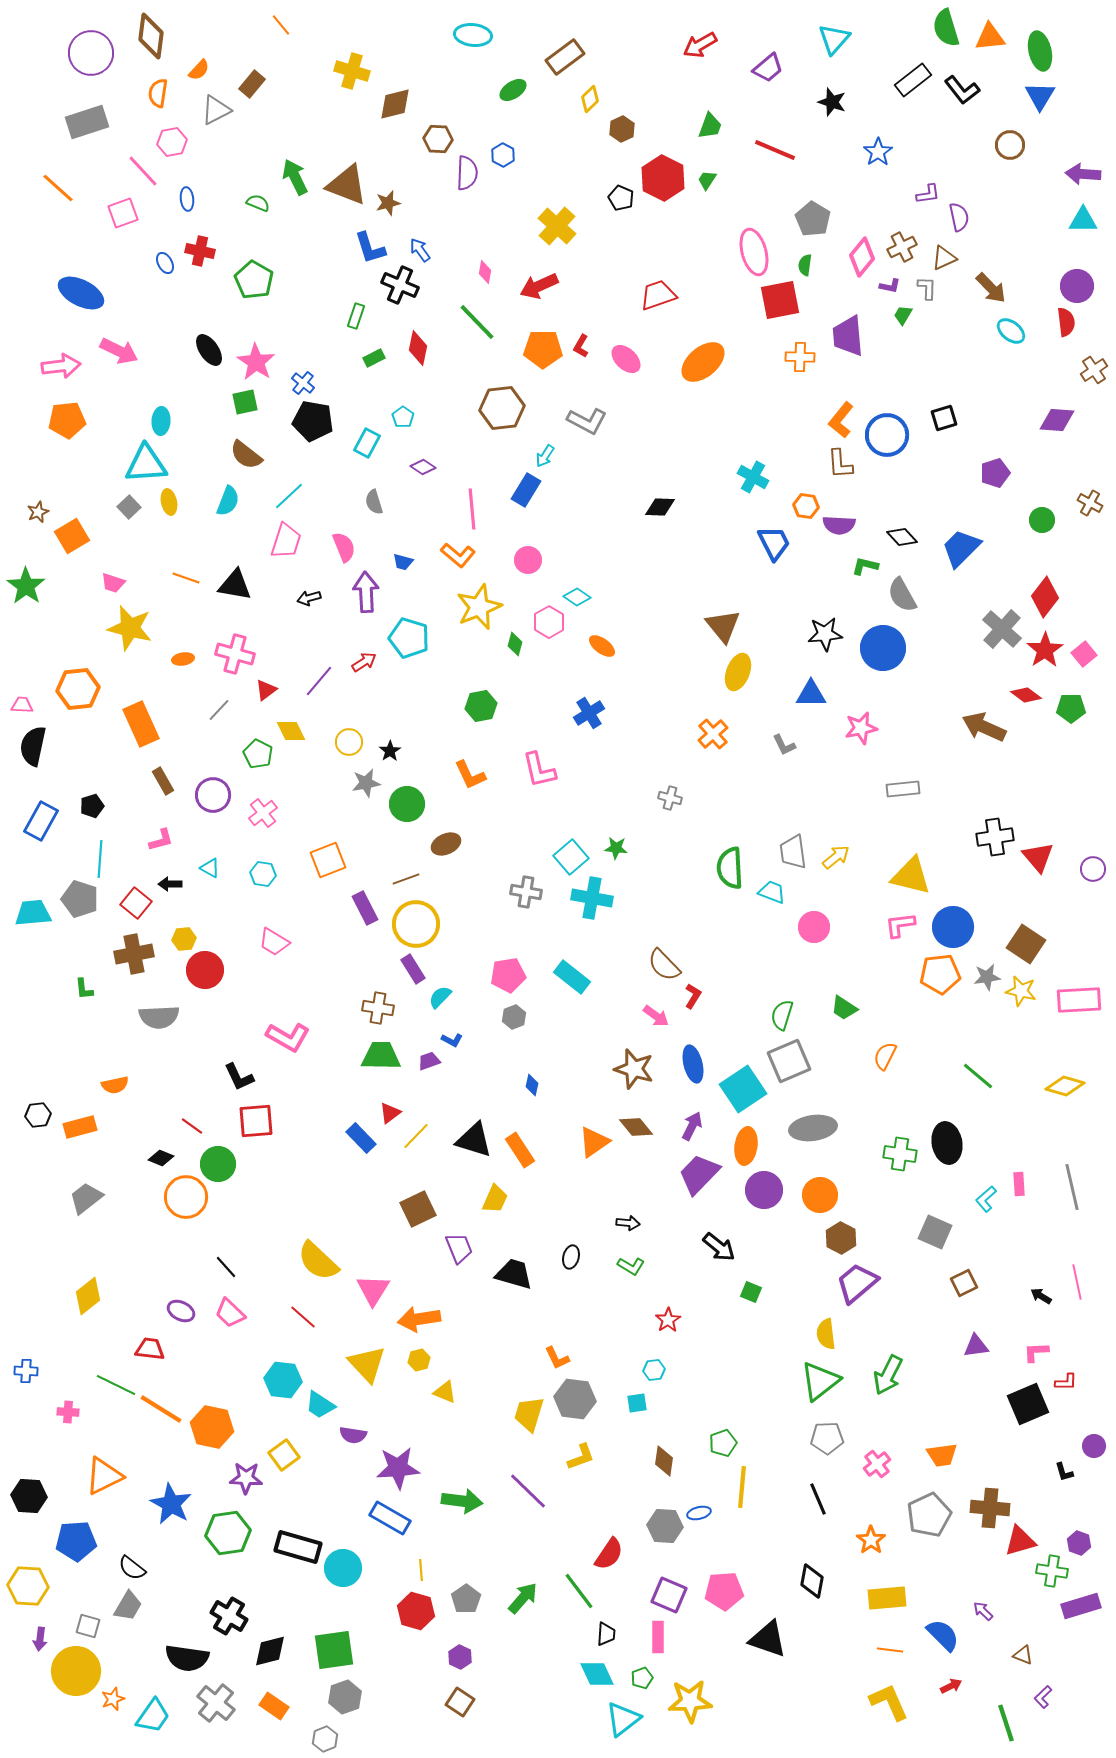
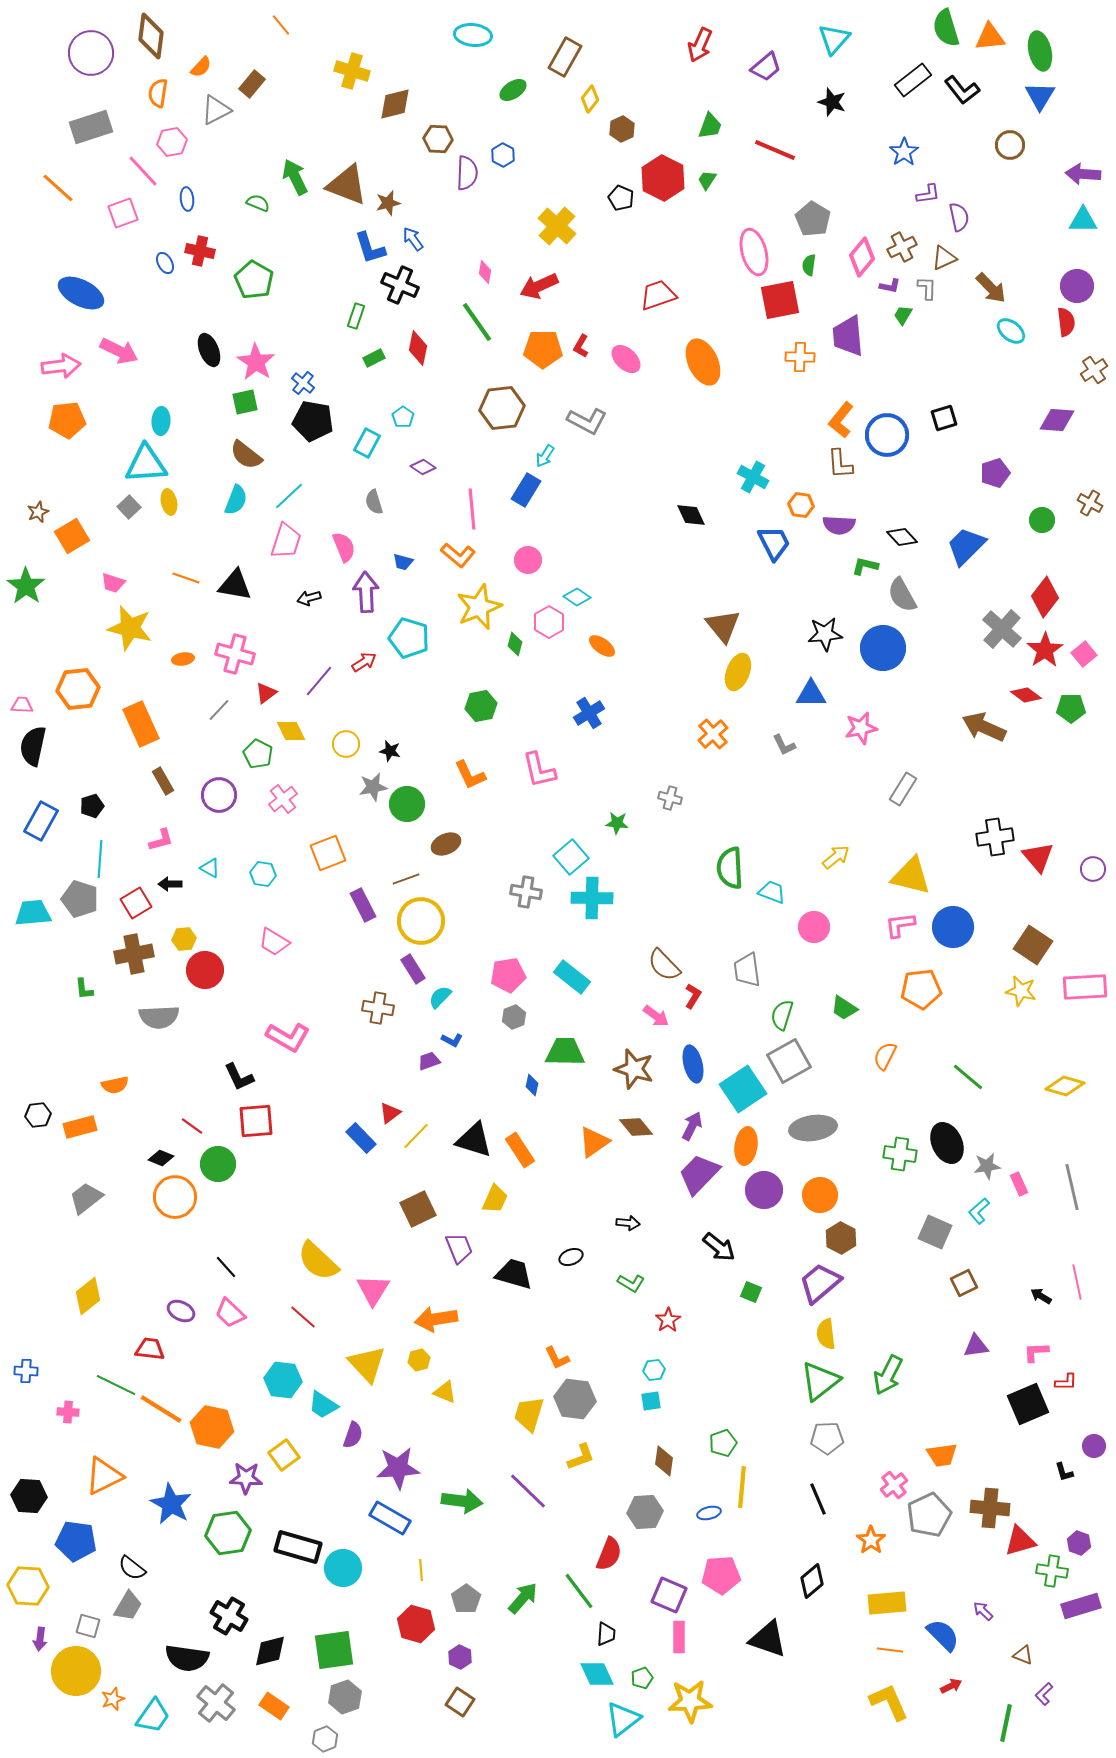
red arrow at (700, 45): rotated 36 degrees counterclockwise
brown rectangle at (565, 57): rotated 24 degrees counterclockwise
purple trapezoid at (768, 68): moved 2 px left, 1 px up
orange semicircle at (199, 70): moved 2 px right, 3 px up
yellow diamond at (590, 99): rotated 8 degrees counterclockwise
gray rectangle at (87, 122): moved 4 px right, 5 px down
blue star at (878, 152): moved 26 px right
blue arrow at (420, 250): moved 7 px left, 11 px up
green semicircle at (805, 265): moved 4 px right
green line at (477, 322): rotated 9 degrees clockwise
black ellipse at (209, 350): rotated 12 degrees clockwise
orange ellipse at (703, 362): rotated 75 degrees counterclockwise
cyan semicircle at (228, 501): moved 8 px right, 1 px up
orange hexagon at (806, 506): moved 5 px left, 1 px up
black diamond at (660, 507): moved 31 px right, 8 px down; rotated 64 degrees clockwise
blue trapezoid at (961, 548): moved 5 px right, 2 px up
red triangle at (266, 690): moved 3 px down
yellow circle at (349, 742): moved 3 px left, 2 px down
black star at (390, 751): rotated 25 degrees counterclockwise
gray star at (366, 783): moved 7 px right, 4 px down
gray rectangle at (903, 789): rotated 52 degrees counterclockwise
purple circle at (213, 795): moved 6 px right
pink cross at (263, 813): moved 20 px right, 14 px up
green star at (616, 848): moved 1 px right, 25 px up
gray trapezoid at (793, 852): moved 46 px left, 118 px down
orange square at (328, 860): moved 7 px up
cyan cross at (592, 898): rotated 9 degrees counterclockwise
red square at (136, 903): rotated 20 degrees clockwise
purple rectangle at (365, 908): moved 2 px left, 3 px up
yellow circle at (416, 924): moved 5 px right, 3 px up
brown square at (1026, 944): moved 7 px right, 1 px down
orange pentagon at (940, 974): moved 19 px left, 15 px down
gray star at (987, 977): moved 189 px down
pink rectangle at (1079, 1000): moved 6 px right, 13 px up
green trapezoid at (381, 1056): moved 184 px right, 4 px up
gray square at (789, 1061): rotated 6 degrees counterclockwise
green line at (978, 1076): moved 10 px left, 1 px down
black ellipse at (947, 1143): rotated 15 degrees counterclockwise
pink rectangle at (1019, 1184): rotated 20 degrees counterclockwise
orange circle at (186, 1197): moved 11 px left
cyan L-shape at (986, 1199): moved 7 px left, 12 px down
black ellipse at (571, 1257): rotated 55 degrees clockwise
green L-shape at (631, 1266): moved 17 px down
purple trapezoid at (857, 1283): moved 37 px left
orange arrow at (419, 1319): moved 17 px right
cyan square at (637, 1403): moved 14 px right, 2 px up
cyan trapezoid at (320, 1405): moved 3 px right
purple semicircle at (353, 1435): rotated 80 degrees counterclockwise
pink cross at (877, 1464): moved 17 px right, 21 px down
blue ellipse at (699, 1513): moved 10 px right
gray hexagon at (665, 1526): moved 20 px left, 14 px up; rotated 8 degrees counterclockwise
blue pentagon at (76, 1541): rotated 12 degrees clockwise
red semicircle at (609, 1554): rotated 12 degrees counterclockwise
black diamond at (812, 1581): rotated 40 degrees clockwise
pink pentagon at (724, 1591): moved 3 px left, 16 px up
yellow rectangle at (887, 1598): moved 5 px down
red hexagon at (416, 1611): moved 13 px down
pink rectangle at (658, 1637): moved 21 px right
purple L-shape at (1043, 1697): moved 1 px right, 3 px up
green line at (1006, 1723): rotated 30 degrees clockwise
